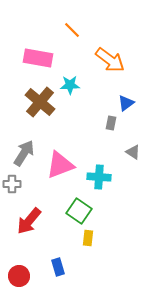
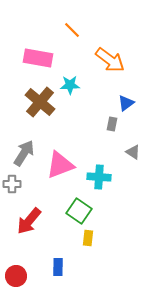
gray rectangle: moved 1 px right, 1 px down
blue rectangle: rotated 18 degrees clockwise
red circle: moved 3 px left
